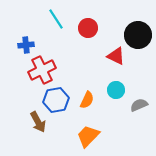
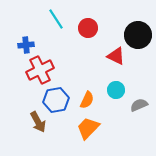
red cross: moved 2 px left
orange trapezoid: moved 8 px up
